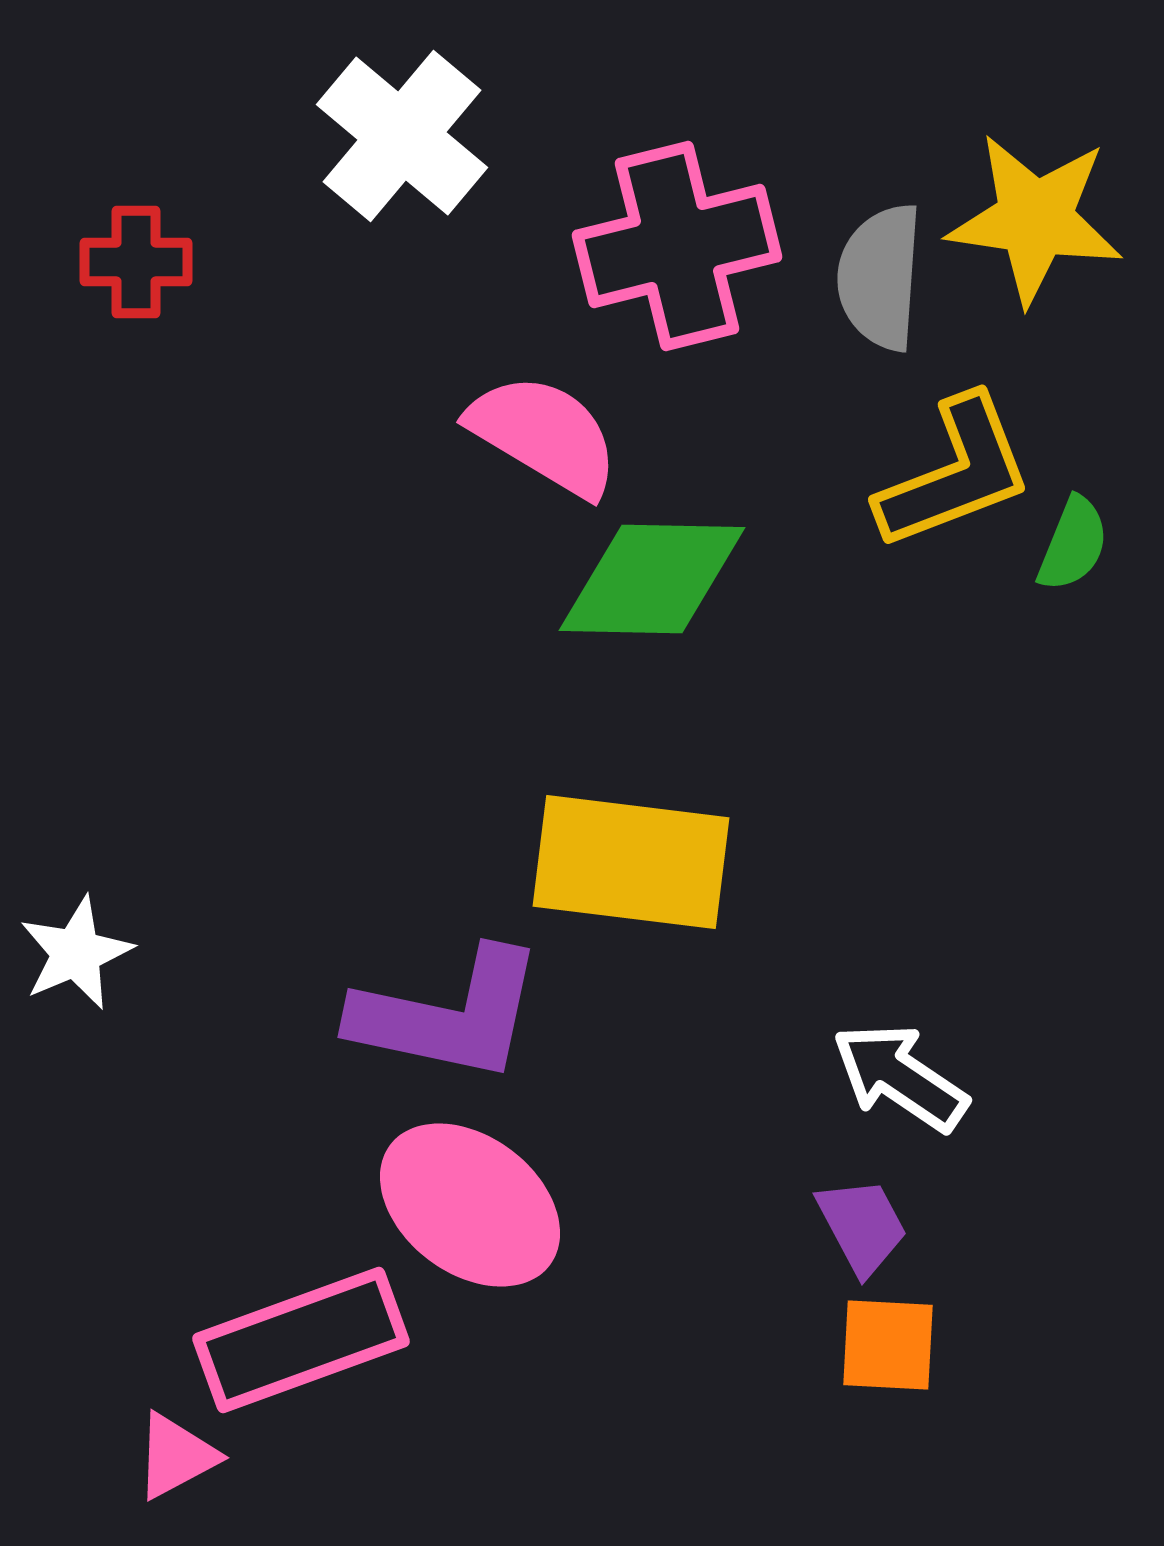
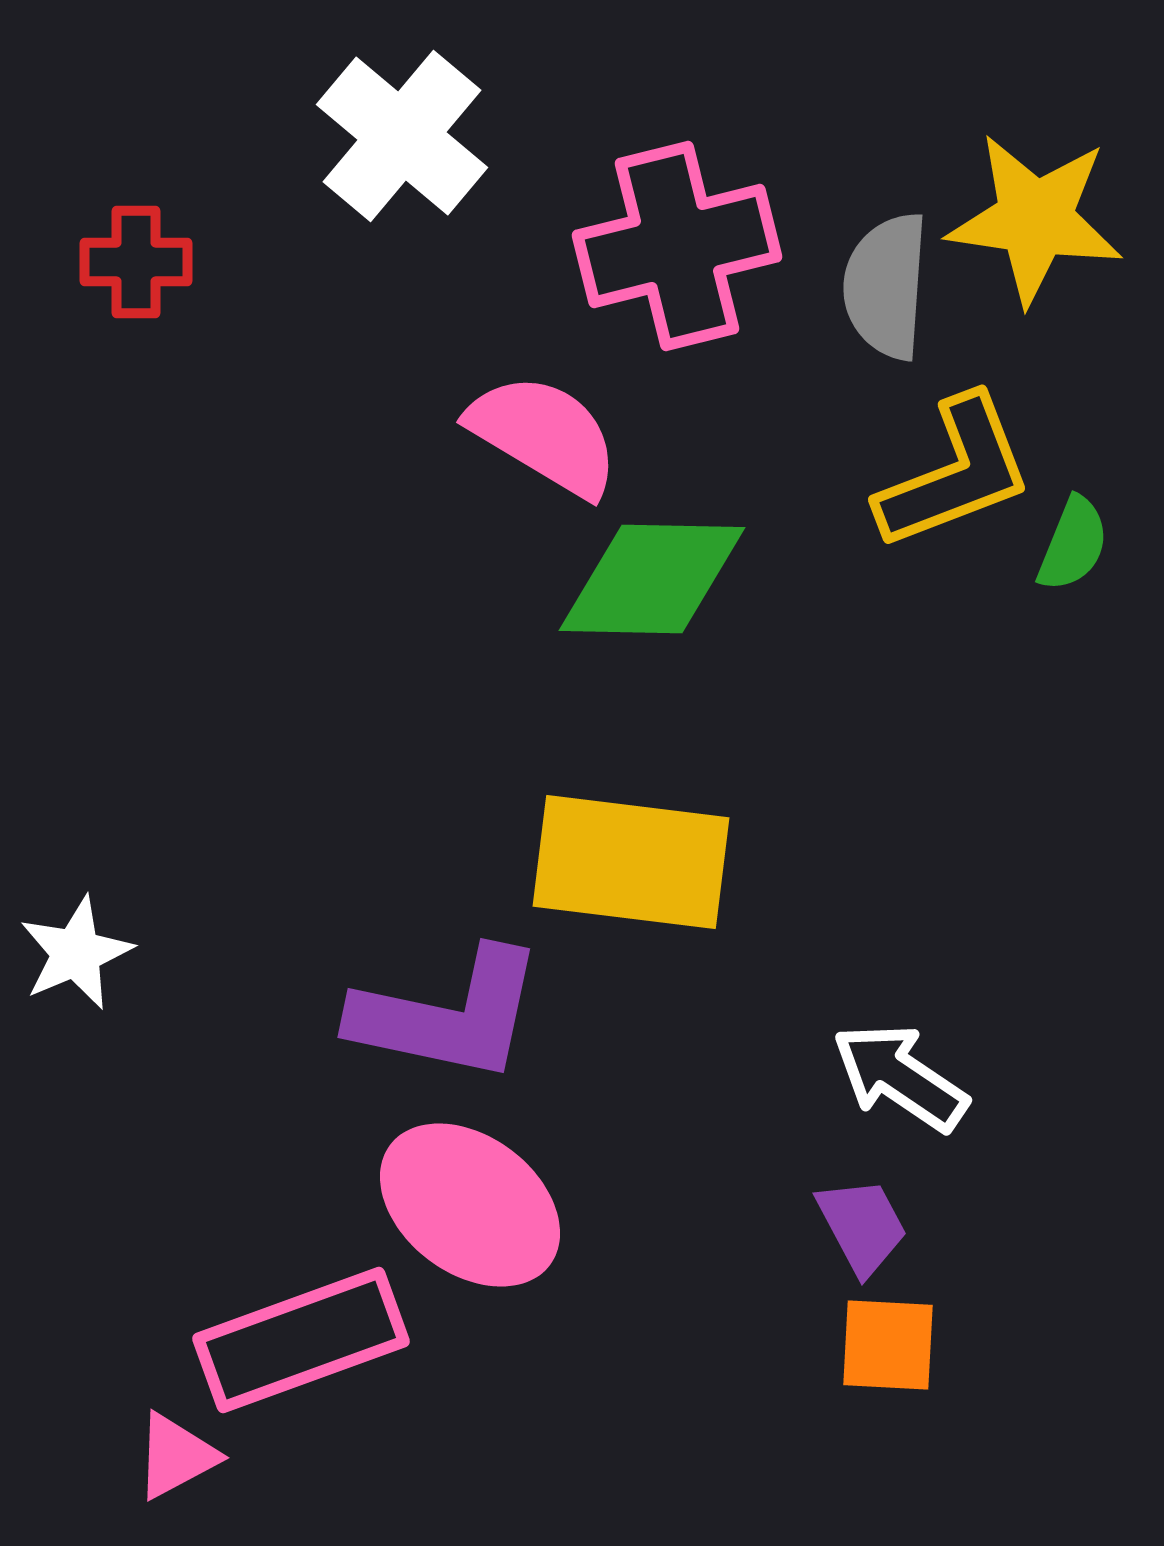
gray semicircle: moved 6 px right, 9 px down
